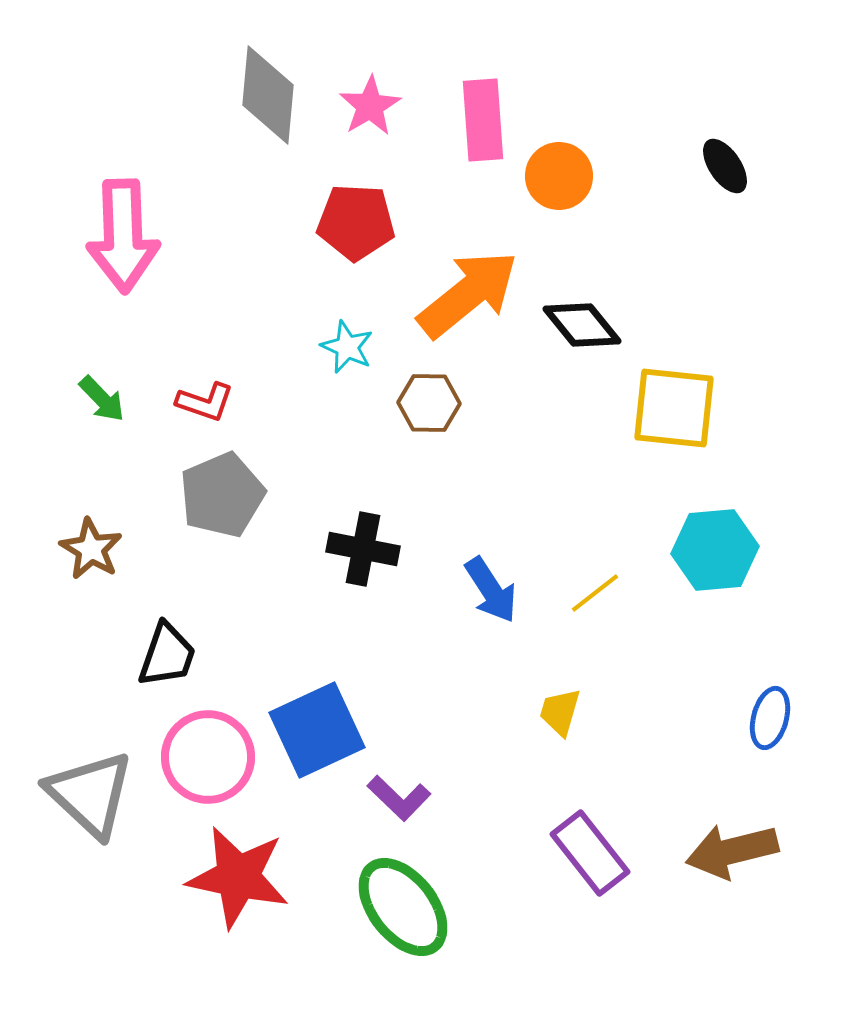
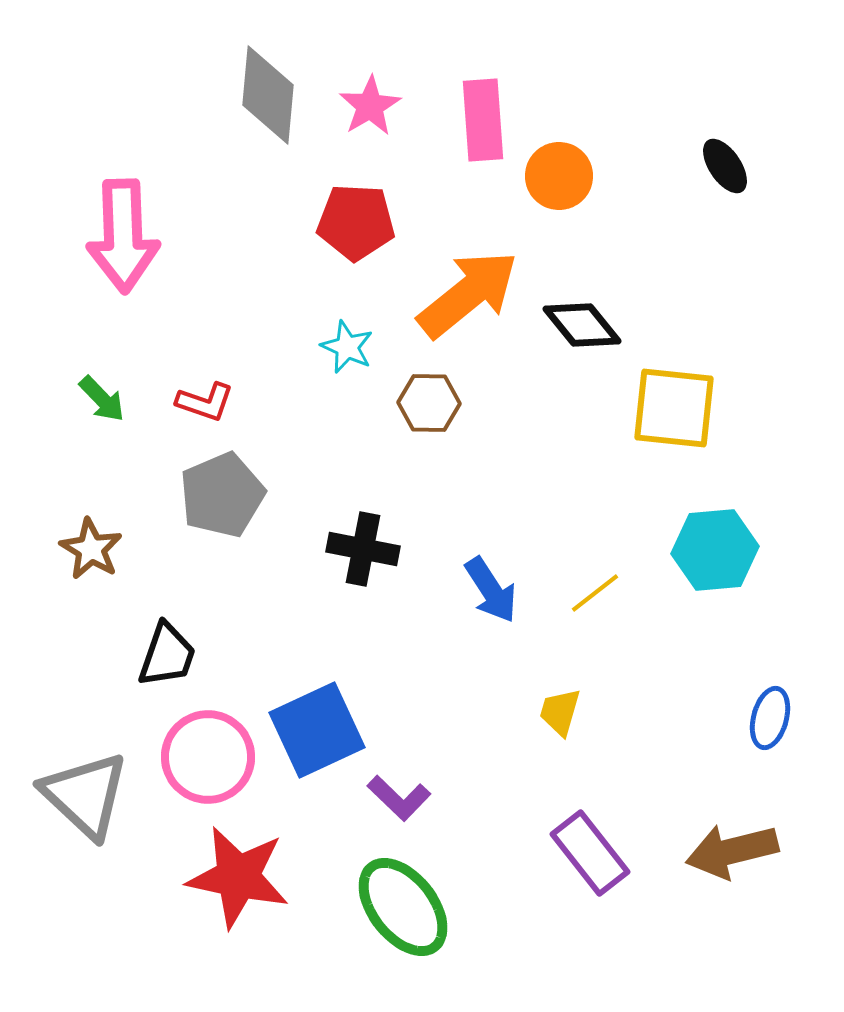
gray triangle: moved 5 px left, 1 px down
